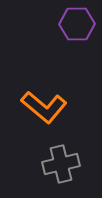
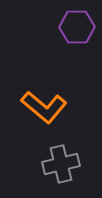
purple hexagon: moved 3 px down
